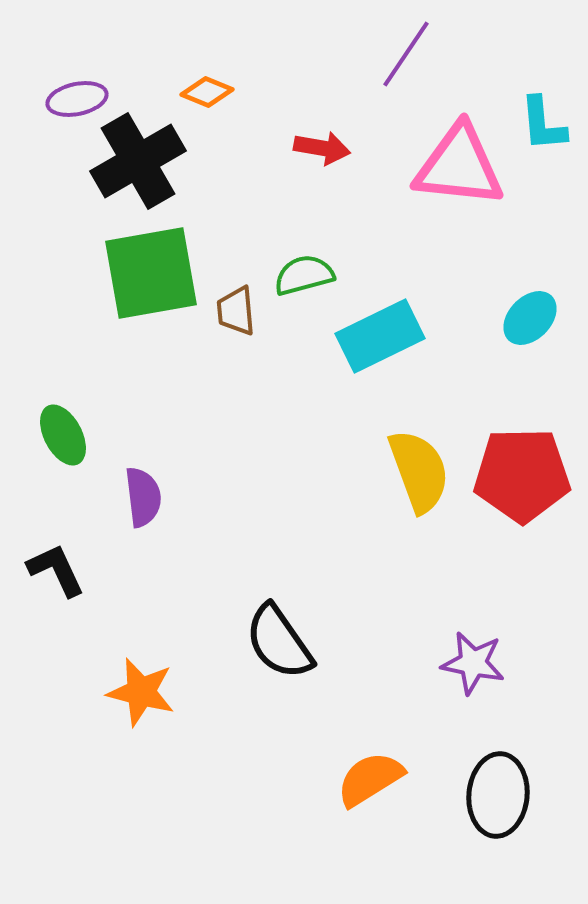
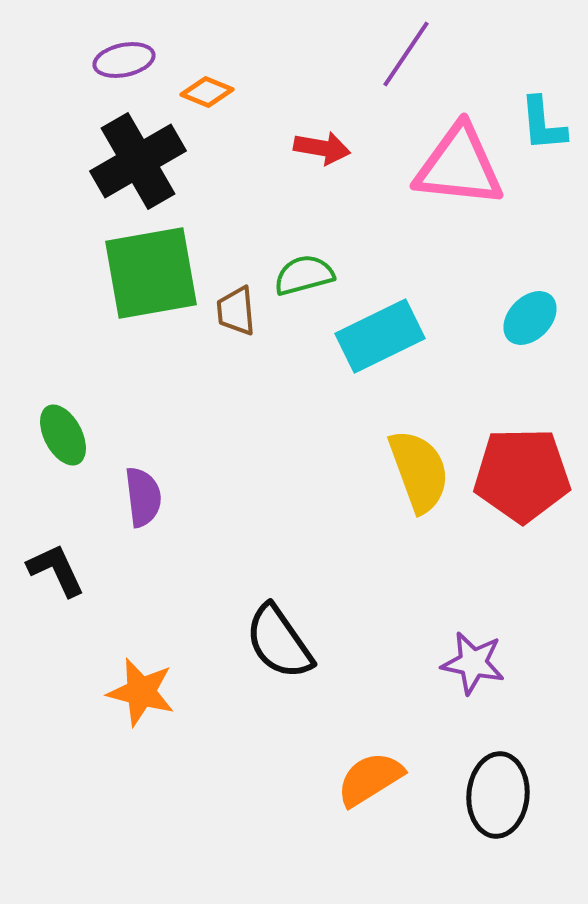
purple ellipse: moved 47 px right, 39 px up
